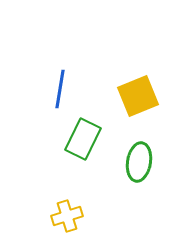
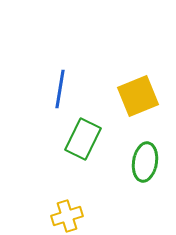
green ellipse: moved 6 px right
